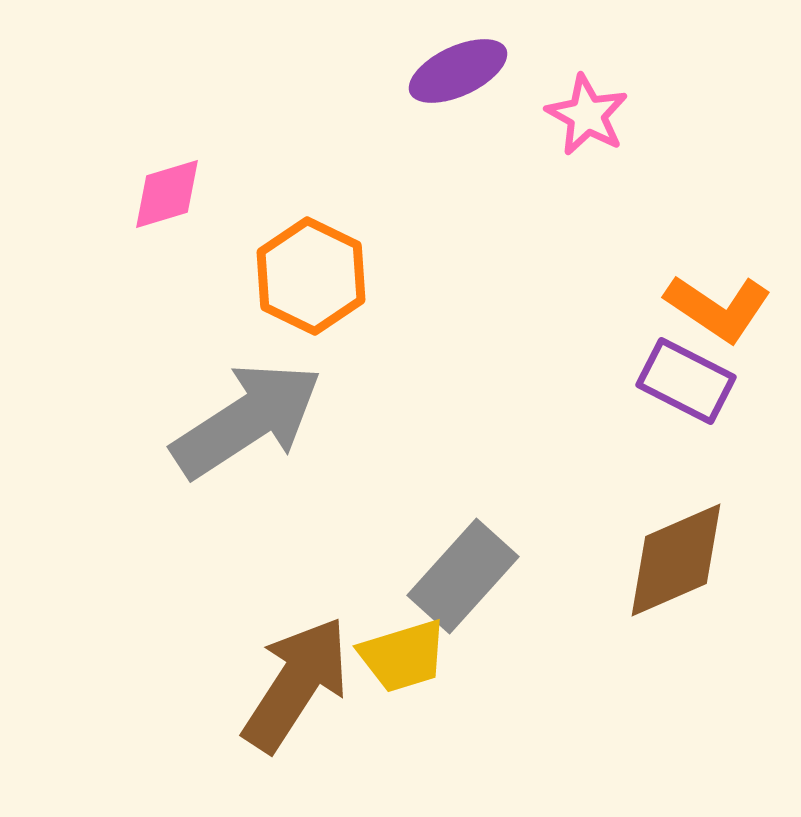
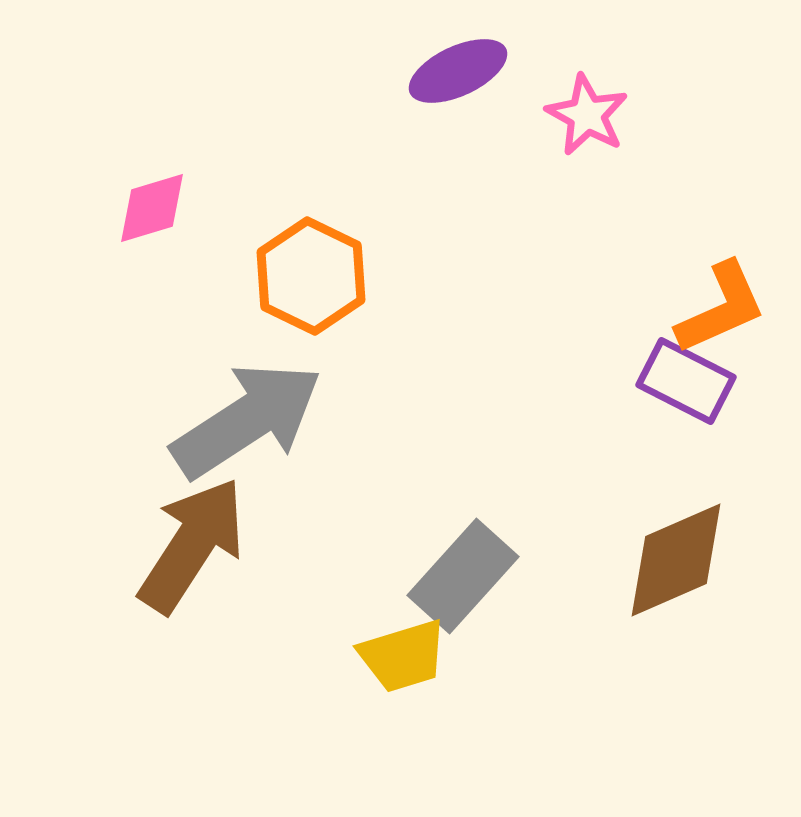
pink diamond: moved 15 px left, 14 px down
orange L-shape: moved 3 px right; rotated 58 degrees counterclockwise
brown arrow: moved 104 px left, 139 px up
